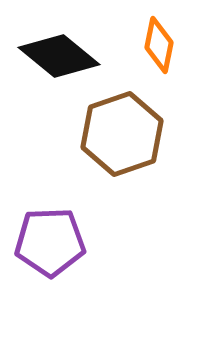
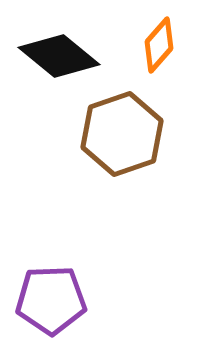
orange diamond: rotated 30 degrees clockwise
purple pentagon: moved 1 px right, 58 px down
